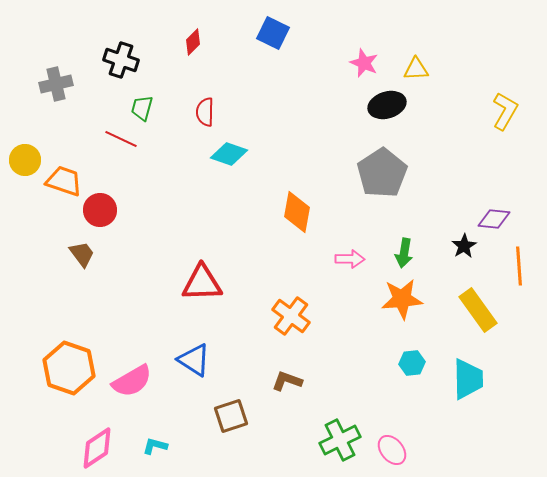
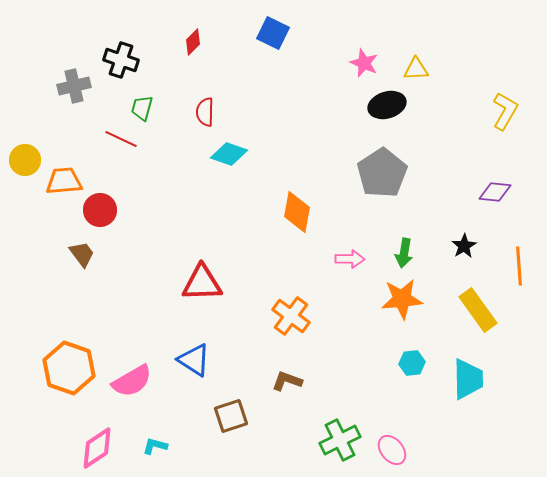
gray cross: moved 18 px right, 2 px down
orange trapezoid: rotated 24 degrees counterclockwise
purple diamond: moved 1 px right, 27 px up
